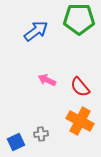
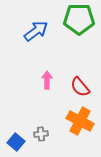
pink arrow: rotated 66 degrees clockwise
blue square: rotated 24 degrees counterclockwise
